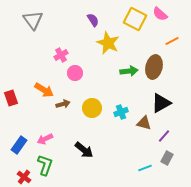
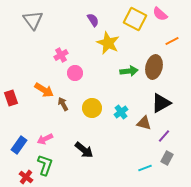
brown arrow: rotated 104 degrees counterclockwise
cyan cross: rotated 16 degrees counterclockwise
red cross: moved 2 px right
